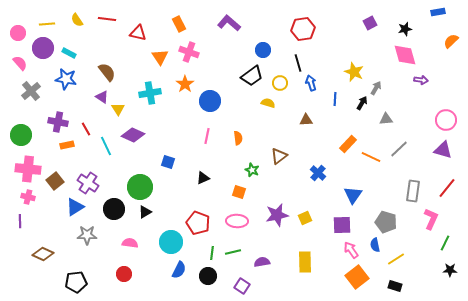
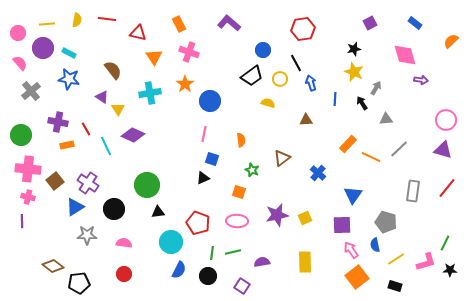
blue rectangle at (438, 12): moved 23 px left, 11 px down; rotated 48 degrees clockwise
yellow semicircle at (77, 20): rotated 136 degrees counterclockwise
black star at (405, 29): moved 51 px left, 20 px down
orange triangle at (160, 57): moved 6 px left
black line at (298, 63): moved 2 px left; rotated 12 degrees counterclockwise
brown semicircle at (107, 72): moved 6 px right, 2 px up
blue star at (66, 79): moved 3 px right
yellow circle at (280, 83): moved 4 px up
black arrow at (362, 103): rotated 64 degrees counterclockwise
pink line at (207, 136): moved 3 px left, 2 px up
orange semicircle at (238, 138): moved 3 px right, 2 px down
brown triangle at (279, 156): moved 3 px right, 2 px down
blue square at (168, 162): moved 44 px right, 3 px up
green circle at (140, 187): moved 7 px right, 2 px up
black triangle at (145, 212): moved 13 px right; rotated 24 degrees clockwise
pink L-shape at (431, 219): moved 5 px left, 43 px down; rotated 50 degrees clockwise
purple line at (20, 221): moved 2 px right
pink semicircle at (130, 243): moved 6 px left
brown diamond at (43, 254): moved 10 px right, 12 px down; rotated 15 degrees clockwise
black pentagon at (76, 282): moved 3 px right, 1 px down
